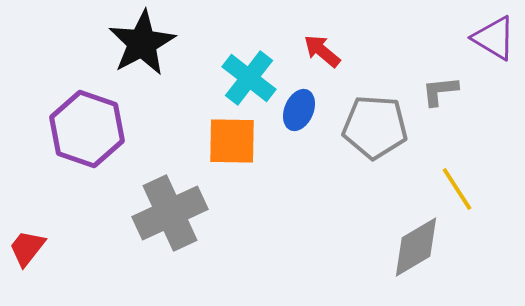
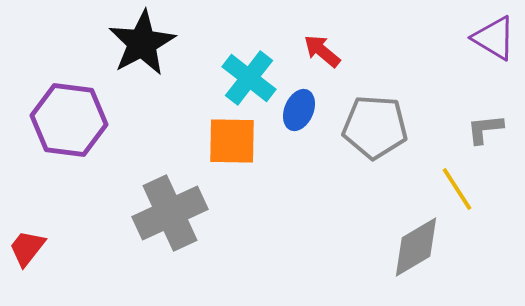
gray L-shape: moved 45 px right, 38 px down
purple hexagon: moved 18 px left, 9 px up; rotated 12 degrees counterclockwise
